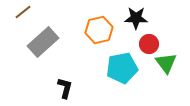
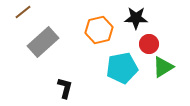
green triangle: moved 3 px left, 4 px down; rotated 35 degrees clockwise
